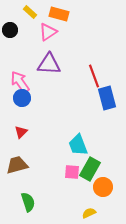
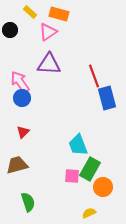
red triangle: moved 2 px right
pink square: moved 4 px down
